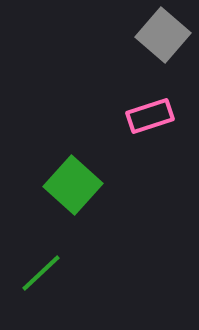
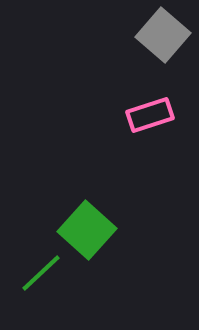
pink rectangle: moved 1 px up
green square: moved 14 px right, 45 px down
